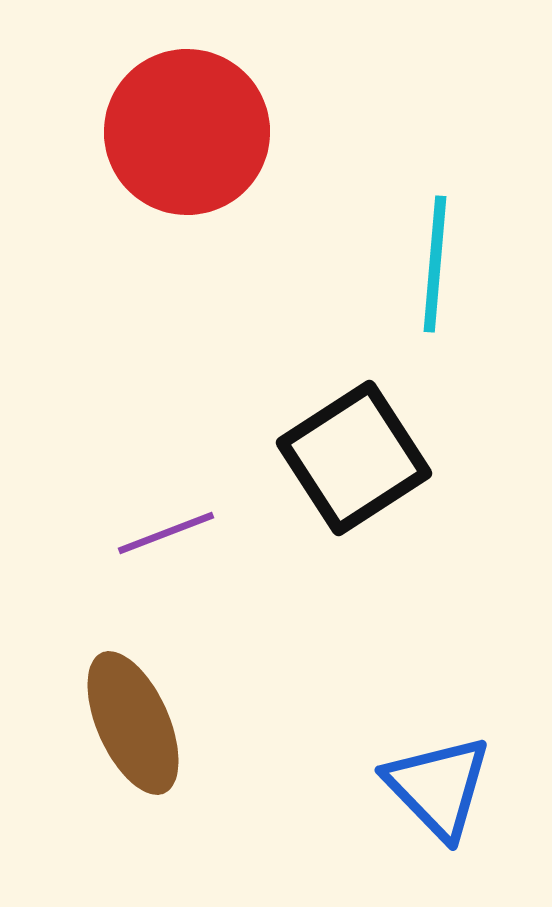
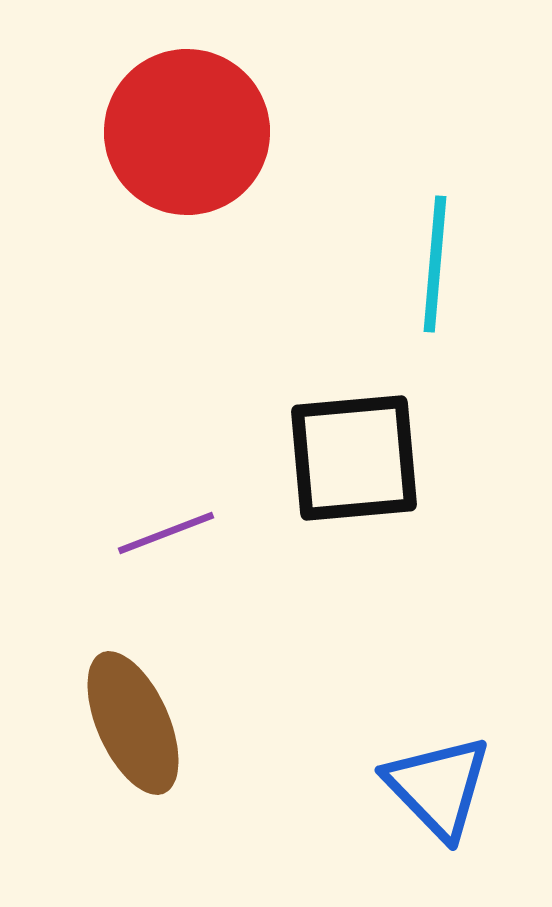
black square: rotated 28 degrees clockwise
